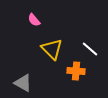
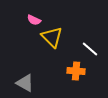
pink semicircle: rotated 24 degrees counterclockwise
yellow triangle: moved 12 px up
gray triangle: moved 2 px right
